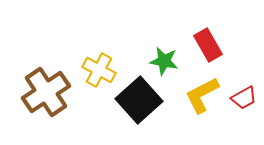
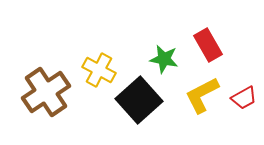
green star: moved 2 px up
